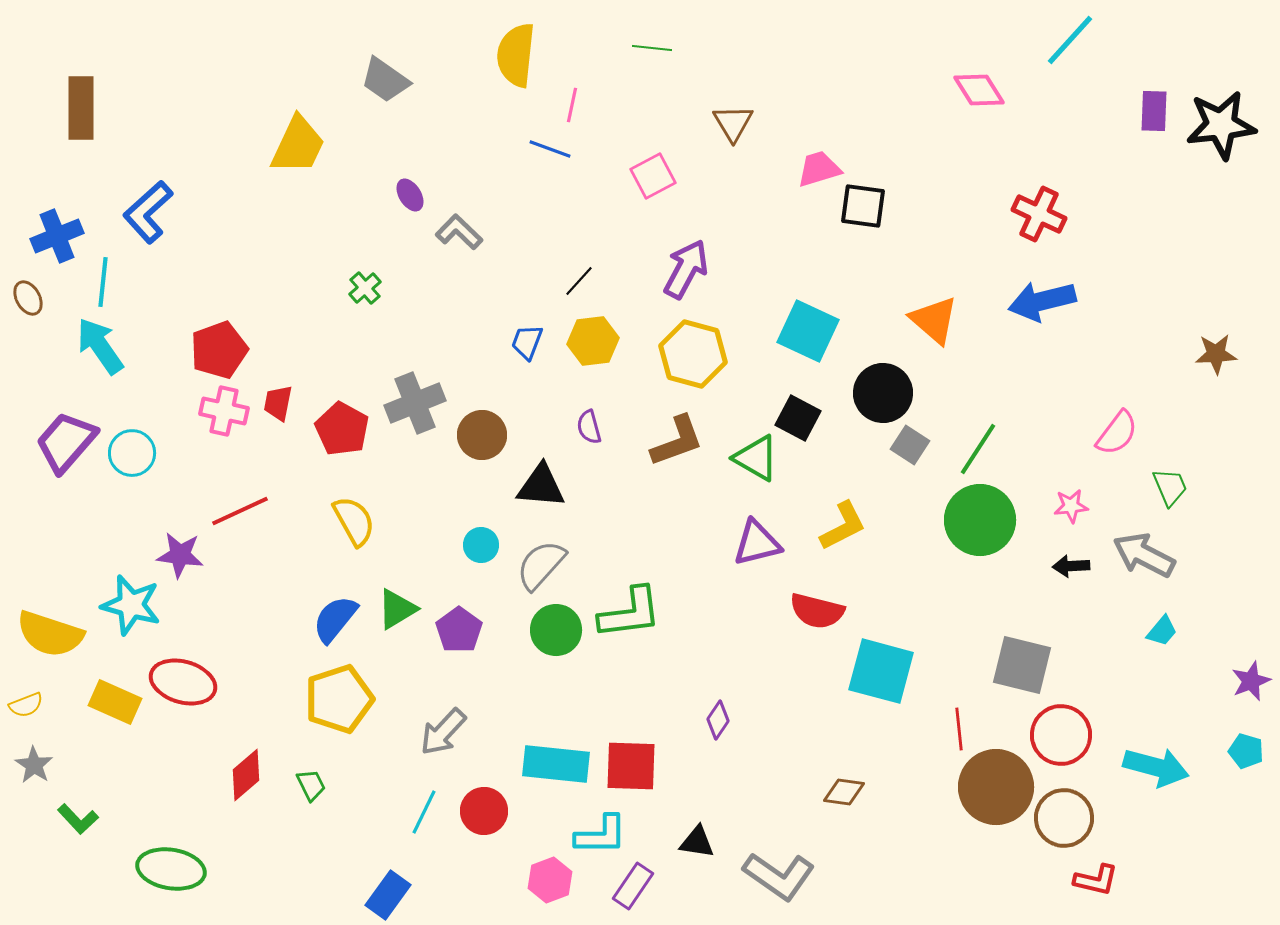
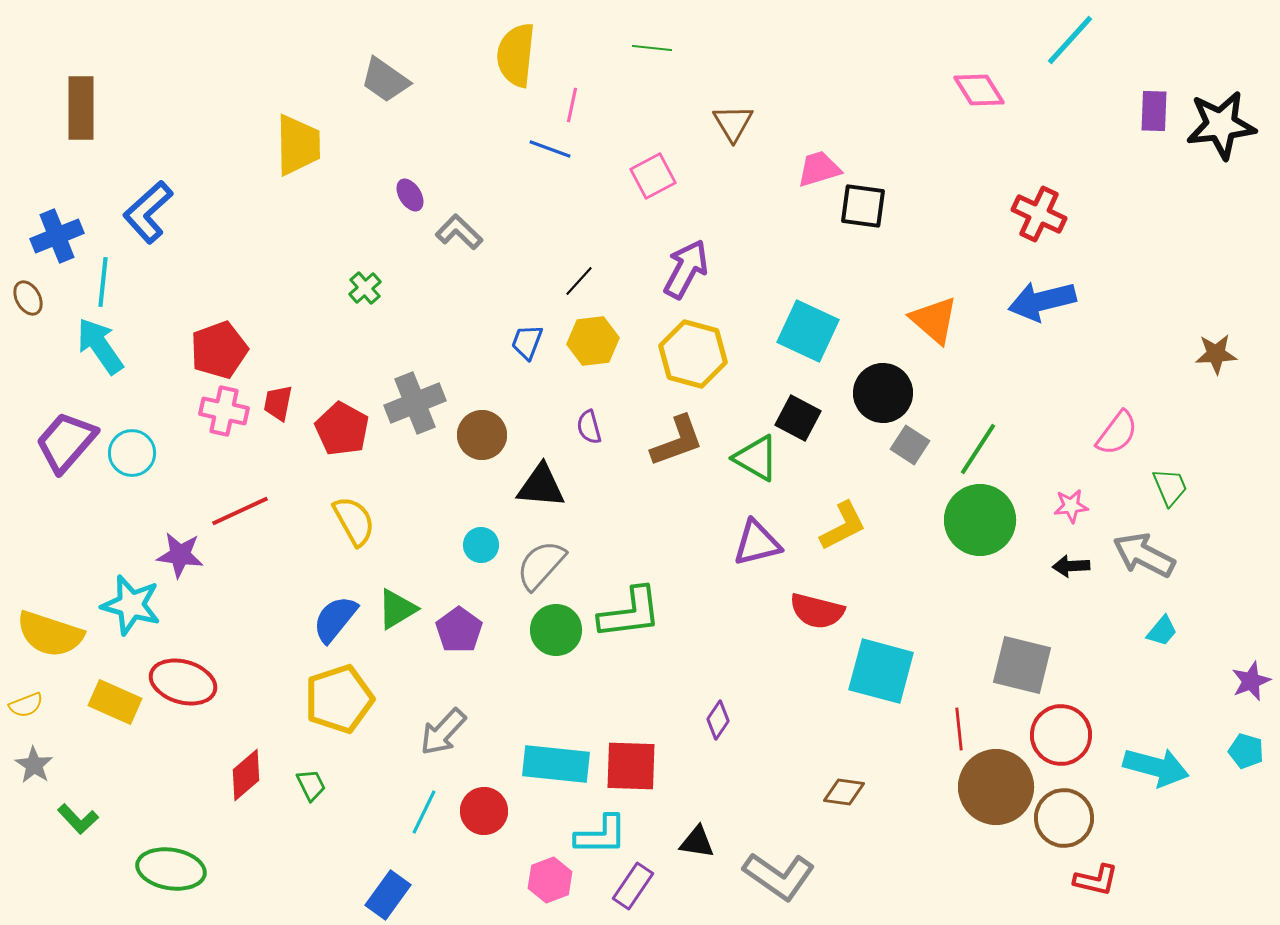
yellow trapezoid at (298, 145): rotated 26 degrees counterclockwise
